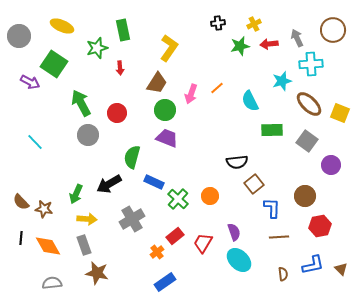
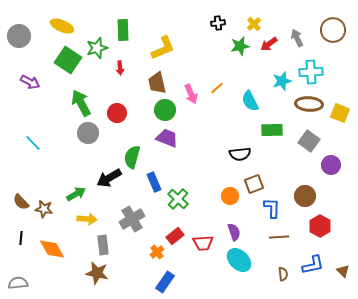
yellow cross at (254, 24): rotated 16 degrees counterclockwise
green rectangle at (123, 30): rotated 10 degrees clockwise
red arrow at (269, 44): rotated 30 degrees counterclockwise
yellow L-shape at (169, 48): moved 6 px left; rotated 32 degrees clockwise
green square at (54, 64): moved 14 px right, 4 px up
cyan cross at (311, 64): moved 8 px down
brown trapezoid at (157, 83): rotated 135 degrees clockwise
pink arrow at (191, 94): rotated 42 degrees counterclockwise
brown ellipse at (309, 104): rotated 40 degrees counterclockwise
gray circle at (88, 135): moved 2 px up
gray square at (307, 141): moved 2 px right
cyan line at (35, 142): moved 2 px left, 1 px down
black semicircle at (237, 162): moved 3 px right, 8 px up
blue rectangle at (154, 182): rotated 42 degrees clockwise
black arrow at (109, 184): moved 6 px up
brown square at (254, 184): rotated 18 degrees clockwise
green arrow at (76, 194): rotated 144 degrees counterclockwise
orange circle at (210, 196): moved 20 px right
red hexagon at (320, 226): rotated 20 degrees counterclockwise
red trapezoid at (203, 243): rotated 125 degrees counterclockwise
gray rectangle at (84, 245): moved 19 px right; rotated 12 degrees clockwise
orange diamond at (48, 246): moved 4 px right, 3 px down
brown triangle at (341, 269): moved 2 px right, 2 px down
blue rectangle at (165, 282): rotated 20 degrees counterclockwise
gray semicircle at (52, 283): moved 34 px left
